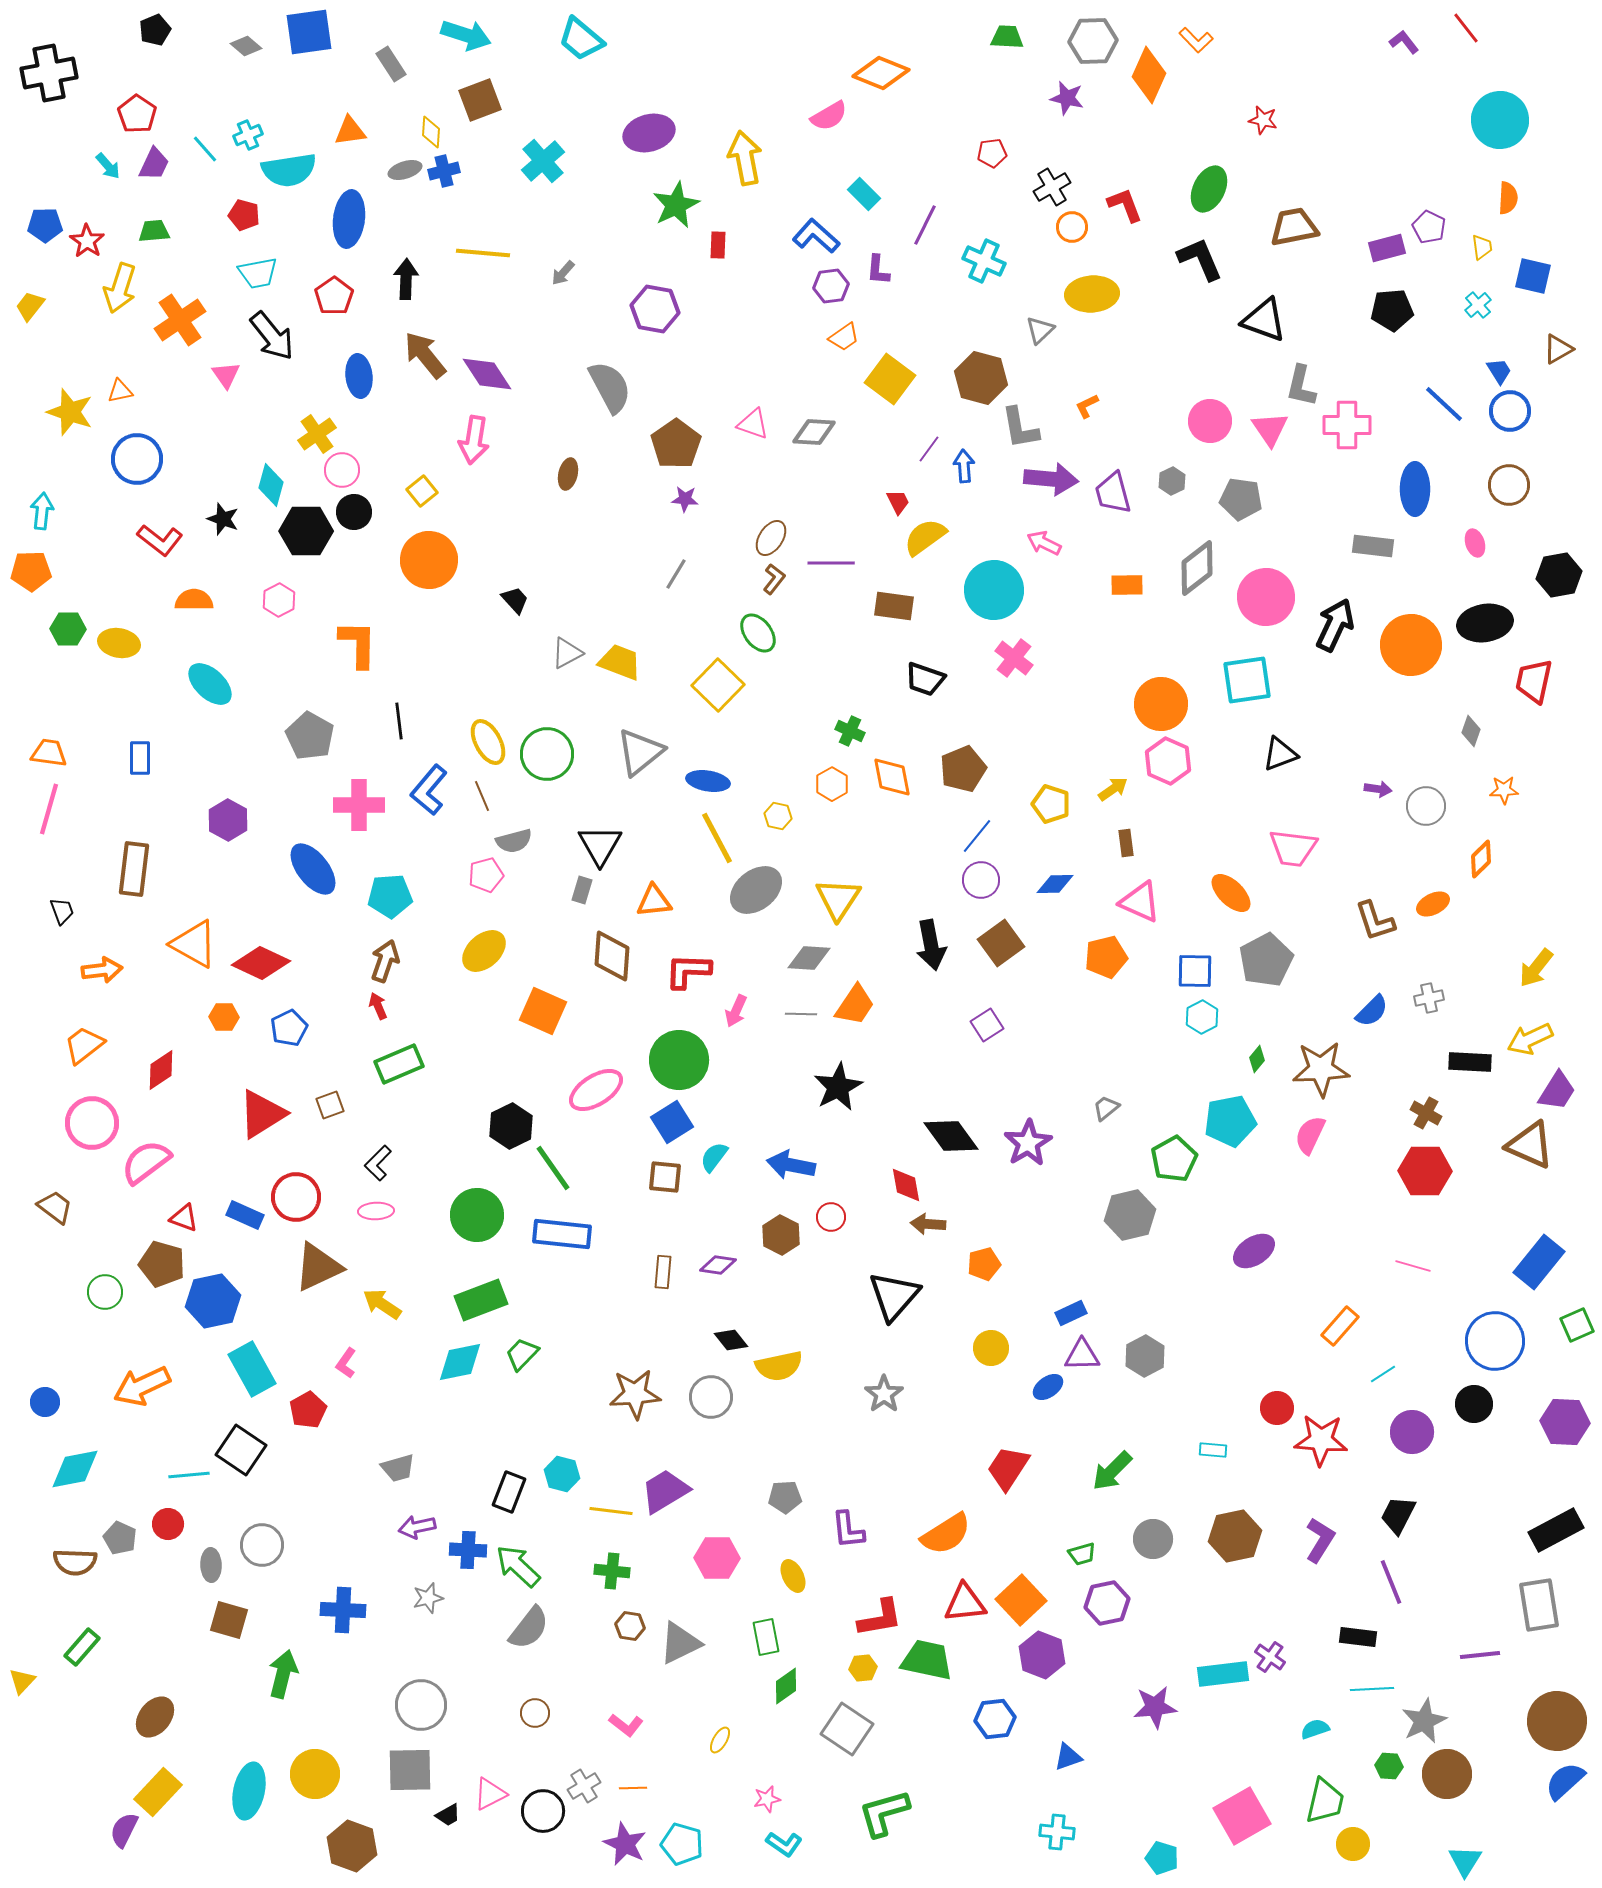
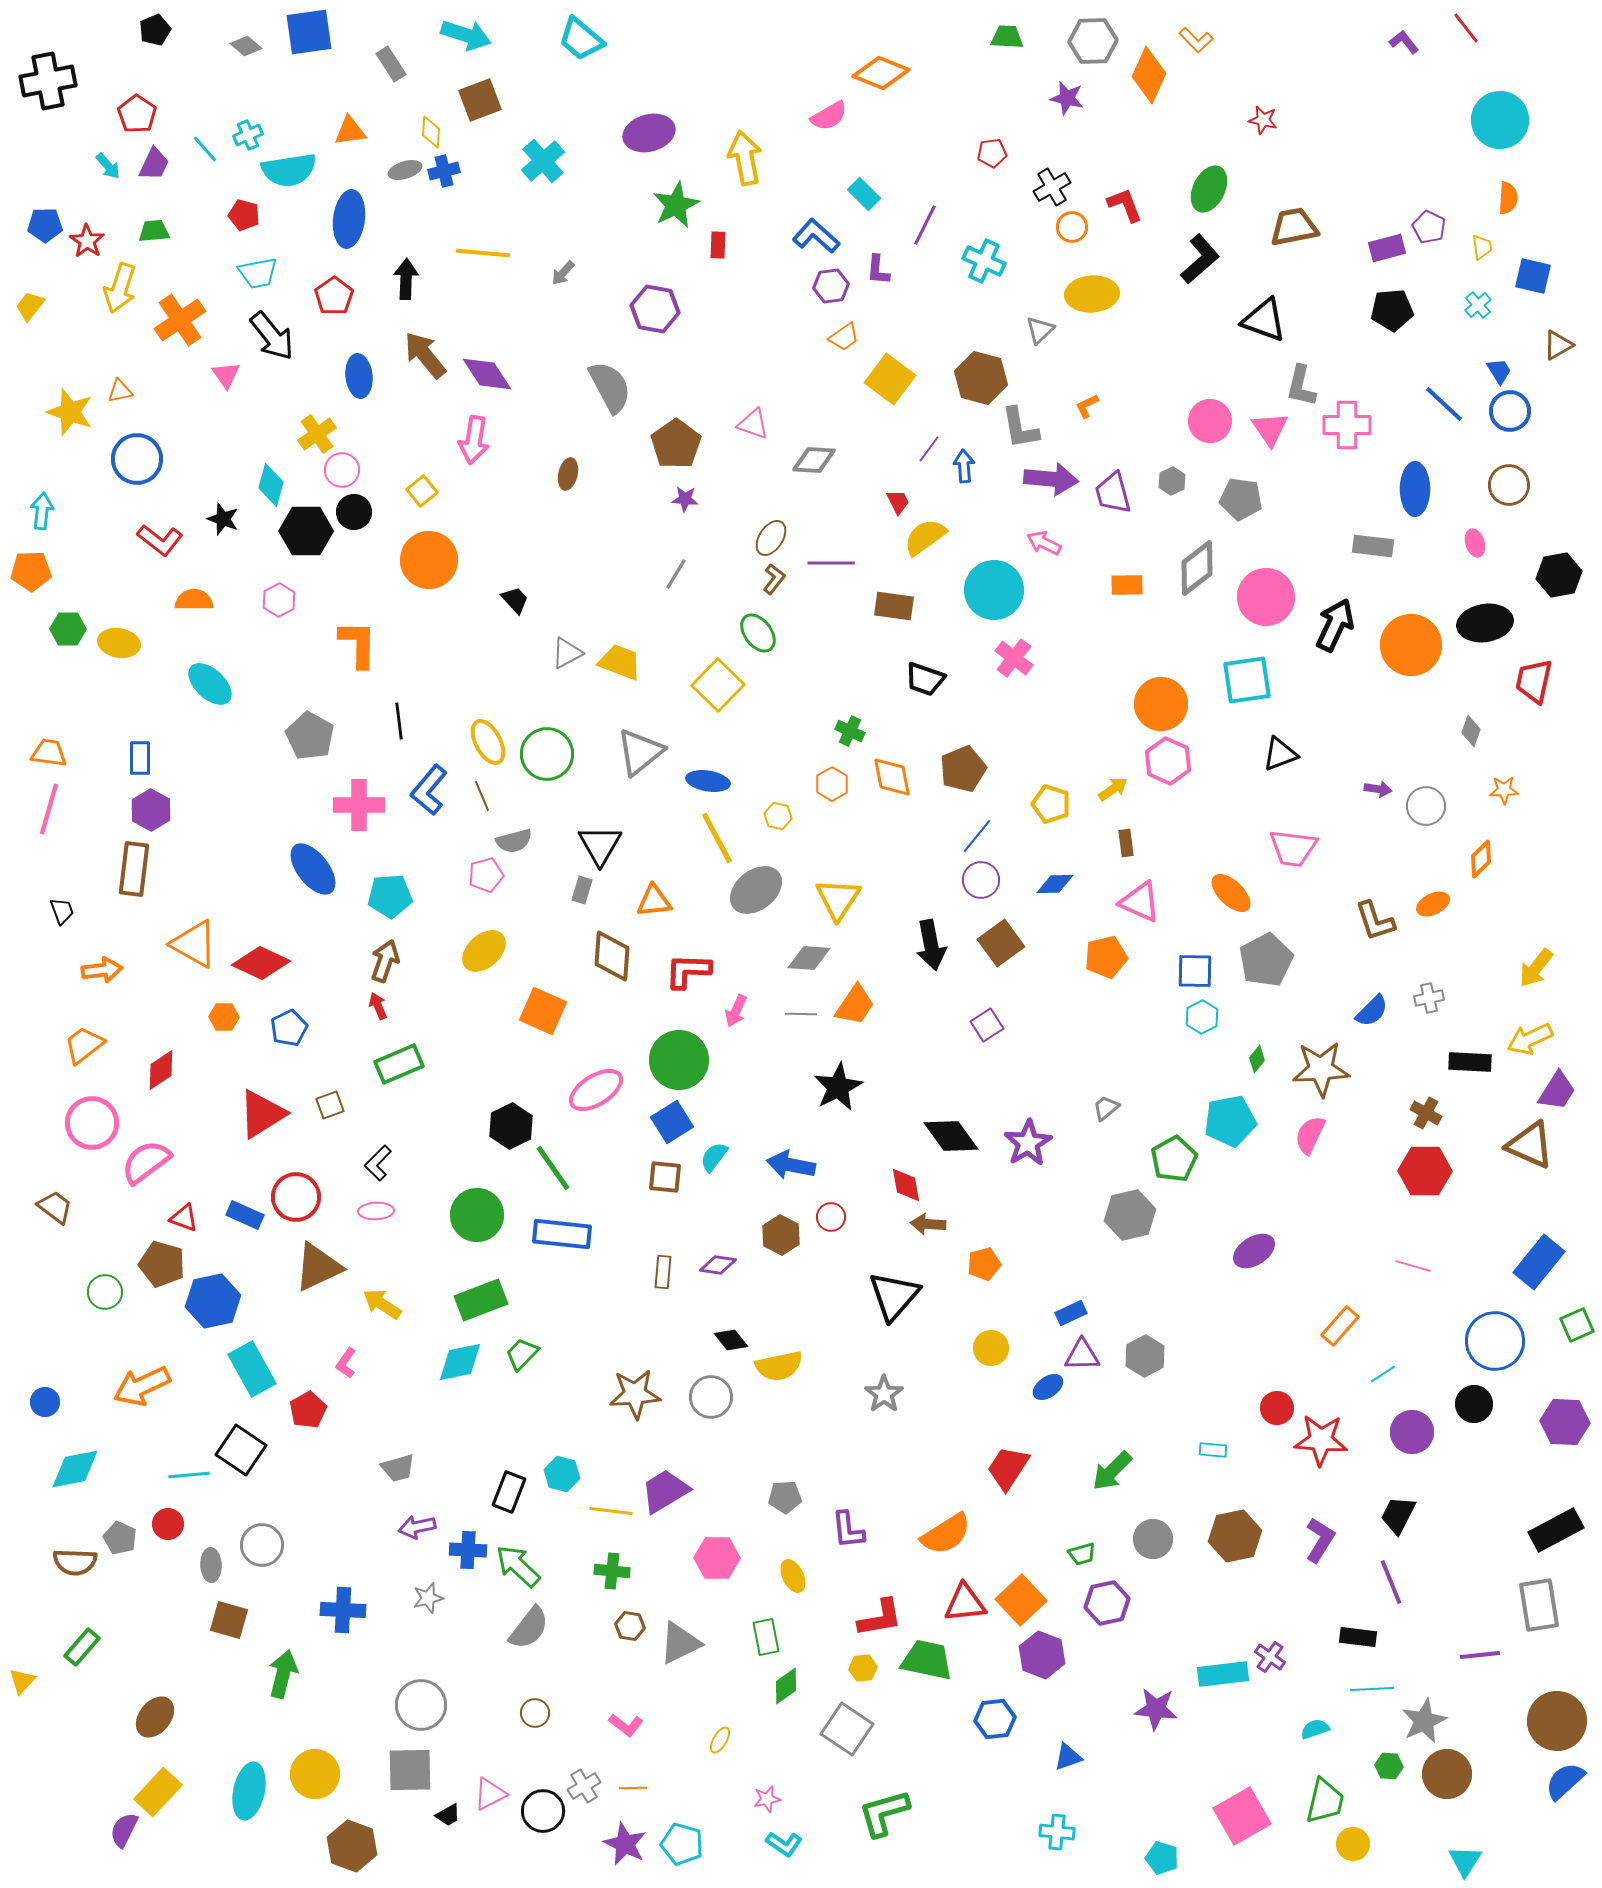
black cross at (49, 73): moved 1 px left, 8 px down
black L-shape at (1200, 259): rotated 72 degrees clockwise
brown triangle at (1558, 349): moved 4 px up
gray diamond at (814, 432): moved 28 px down
purple hexagon at (228, 820): moved 77 px left, 10 px up
purple star at (1155, 1707): moved 1 px right, 2 px down; rotated 12 degrees clockwise
